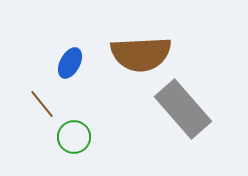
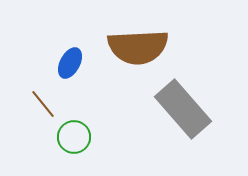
brown semicircle: moved 3 px left, 7 px up
brown line: moved 1 px right
